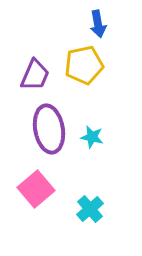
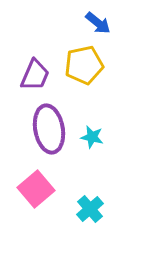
blue arrow: moved 1 px up; rotated 40 degrees counterclockwise
